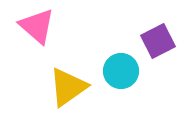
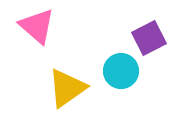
purple square: moved 9 px left, 3 px up
yellow triangle: moved 1 px left, 1 px down
